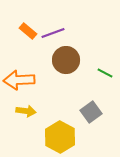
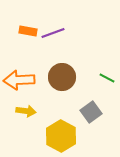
orange rectangle: rotated 30 degrees counterclockwise
brown circle: moved 4 px left, 17 px down
green line: moved 2 px right, 5 px down
yellow hexagon: moved 1 px right, 1 px up
